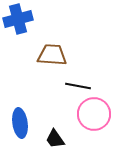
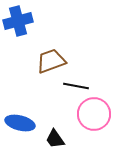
blue cross: moved 2 px down
brown trapezoid: moved 1 px left, 6 px down; rotated 24 degrees counterclockwise
black line: moved 2 px left
blue ellipse: rotated 68 degrees counterclockwise
